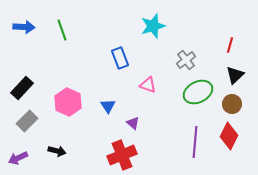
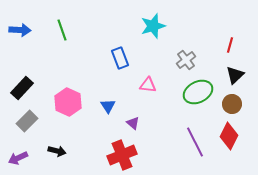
blue arrow: moved 4 px left, 3 px down
pink triangle: rotated 12 degrees counterclockwise
purple line: rotated 32 degrees counterclockwise
